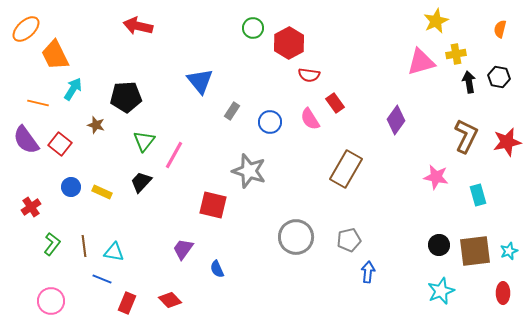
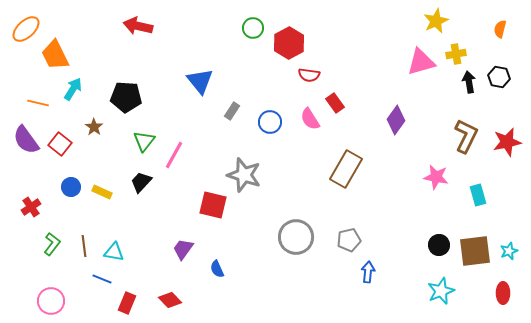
black pentagon at (126, 97): rotated 8 degrees clockwise
brown star at (96, 125): moved 2 px left, 2 px down; rotated 18 degrees clockwise
gray star at (249, 171): moved 5 px left, 4 px down
